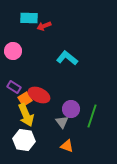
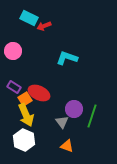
cyan rectangle: rotated 24 degrees clockwise
cyan L-shape: rotated 20 degrees counterclockwise
red ellipse: moved 2 px up
purple circle: moved 3 px right
white hexagon: rotated 15 degrees clockwise
